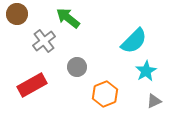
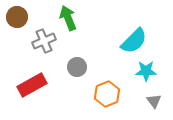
brown circle: moved 3 px down
green arrow: rotated 30 degrees clockwise
gray cross: rotated 15 degrees clockwise
cyan star: rotated 30 degrees clockwise
orange hexagon: moved 2 px right
gray triangle: rotated 42 degrees counterclockwise
